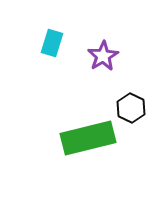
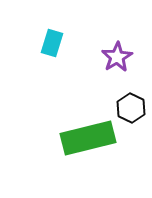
purple star: moved 14 px right, 1 px down
